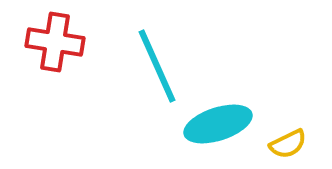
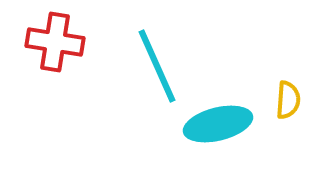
cyan ellipse: rotated 4 degrees clockwise
yellow semicircle: moved 44 px up; rotated 60 degrees counterclockwise
